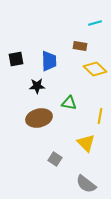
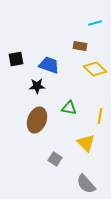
blue trapezoid: moved 4 px down; rotated 70 degrees counterclockwise
green triangle: moved 5 px down
brown ellipse: moved 2 px left, 2 px down; rotated 55 degrees counterclockwise
gray semicircle: rotated 10 degrees clockwise
